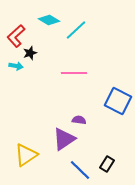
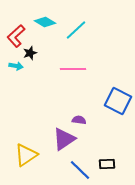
cyan diamond: moved 4 px left, 2 px down
pink line: moved 1 px left, 4 px up
black rectangle: rotated 56 degrees clockwise
